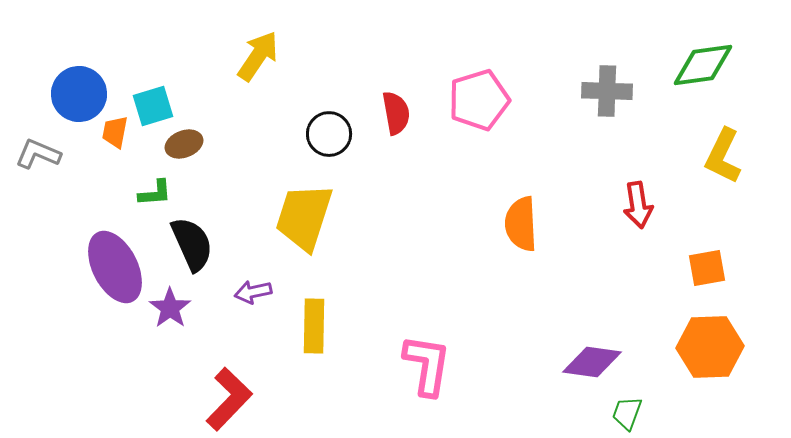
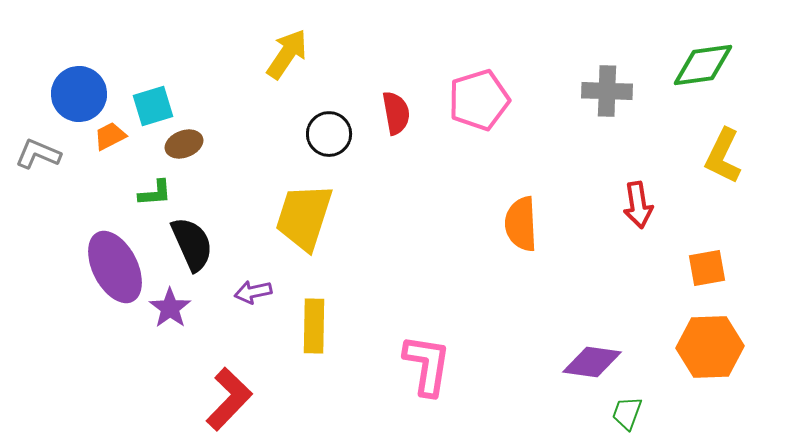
yellow arrow: moved 29 px right, 2 px up
orange trapezoid: moved 5 px left, 4 px down; rotated 52 degrees clockwise
